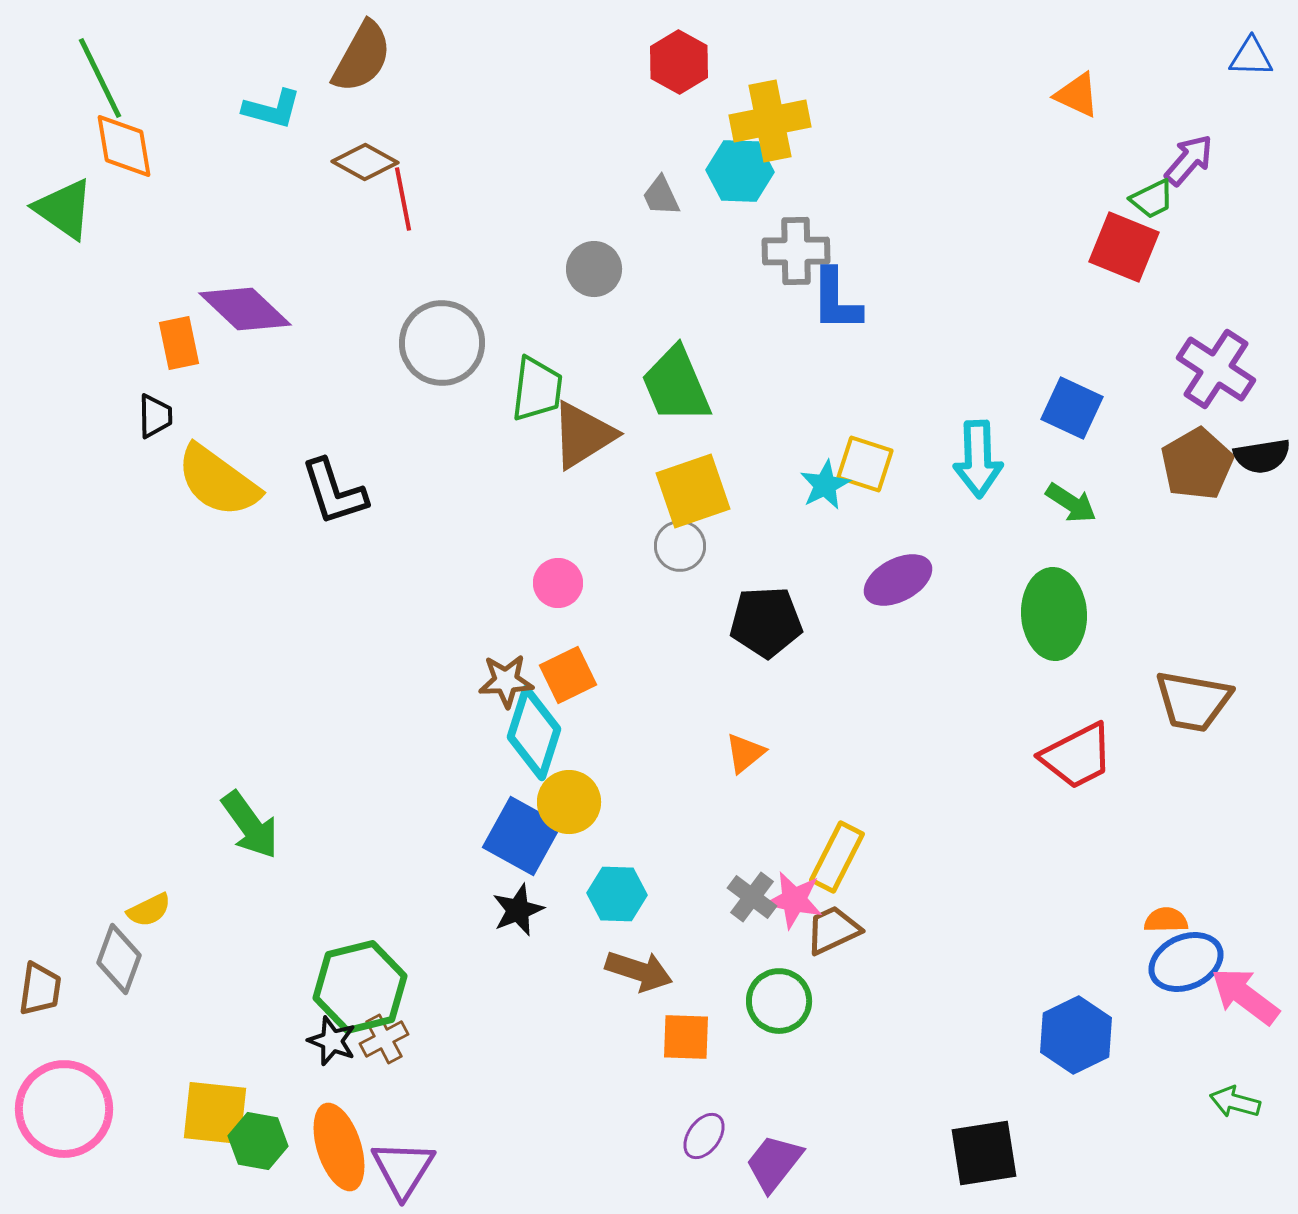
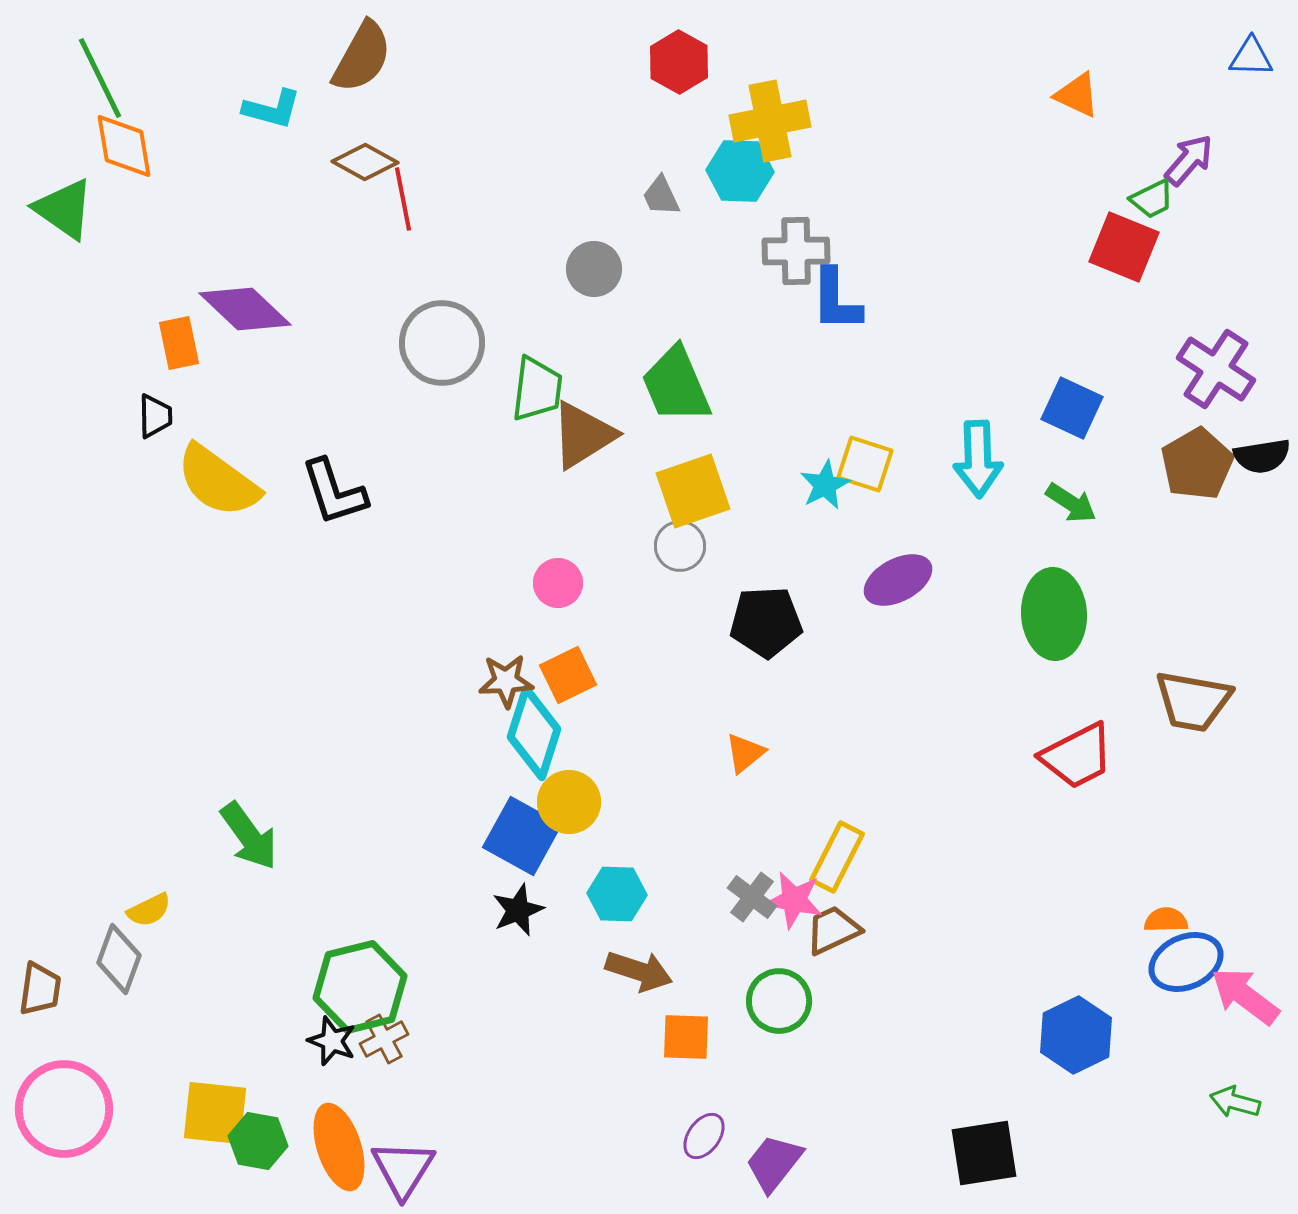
green arrow at (250, 825): moved 1 px left, 11 px down
